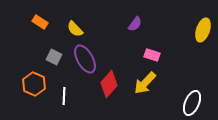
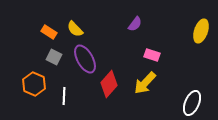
orange rectangle: moved 9 px right, 10 px down
yellow ellipse: moved 2 px left, 1 px down
